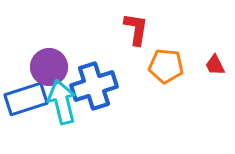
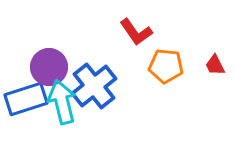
red L-shape: moved 3 px down; rotated 136 degrees clockwise
blue cross: rotated 21 degrees counterclockwise
